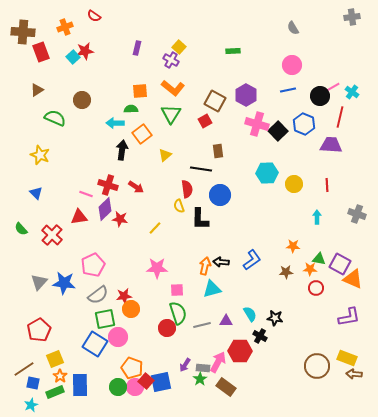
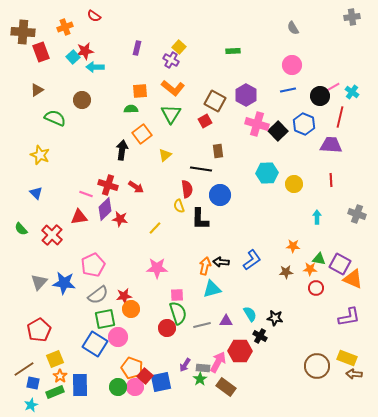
cyan arrow at (115, 123): moved 20 px left, 56 px up
red line at (327, 185): moved 4 px right, 5 px up
pink square at (177, 290): moved 5 px down
red square at (146, 381): moved 1 px left, 5 px up
